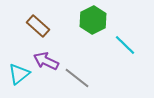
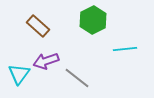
cyan line: moved 4 px down; rotated 50 degrees counterclockwise
purple arrow: rotated 45 degrees counterclockwise
cyan triangle: rotated 15 degrees counterclockwise
